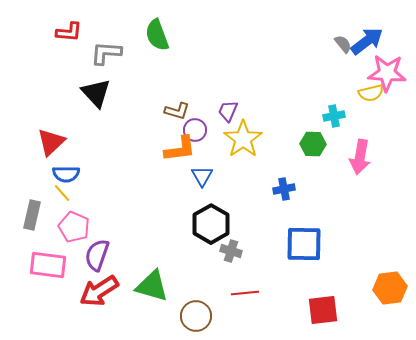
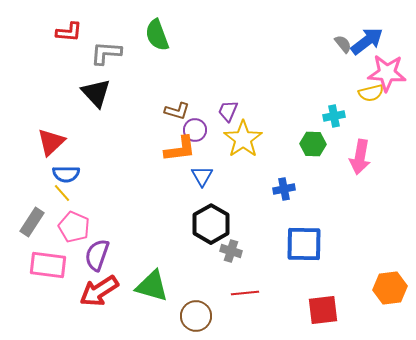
gray rectangle: moved 7 px down; rotated 20 degrees clockwise
